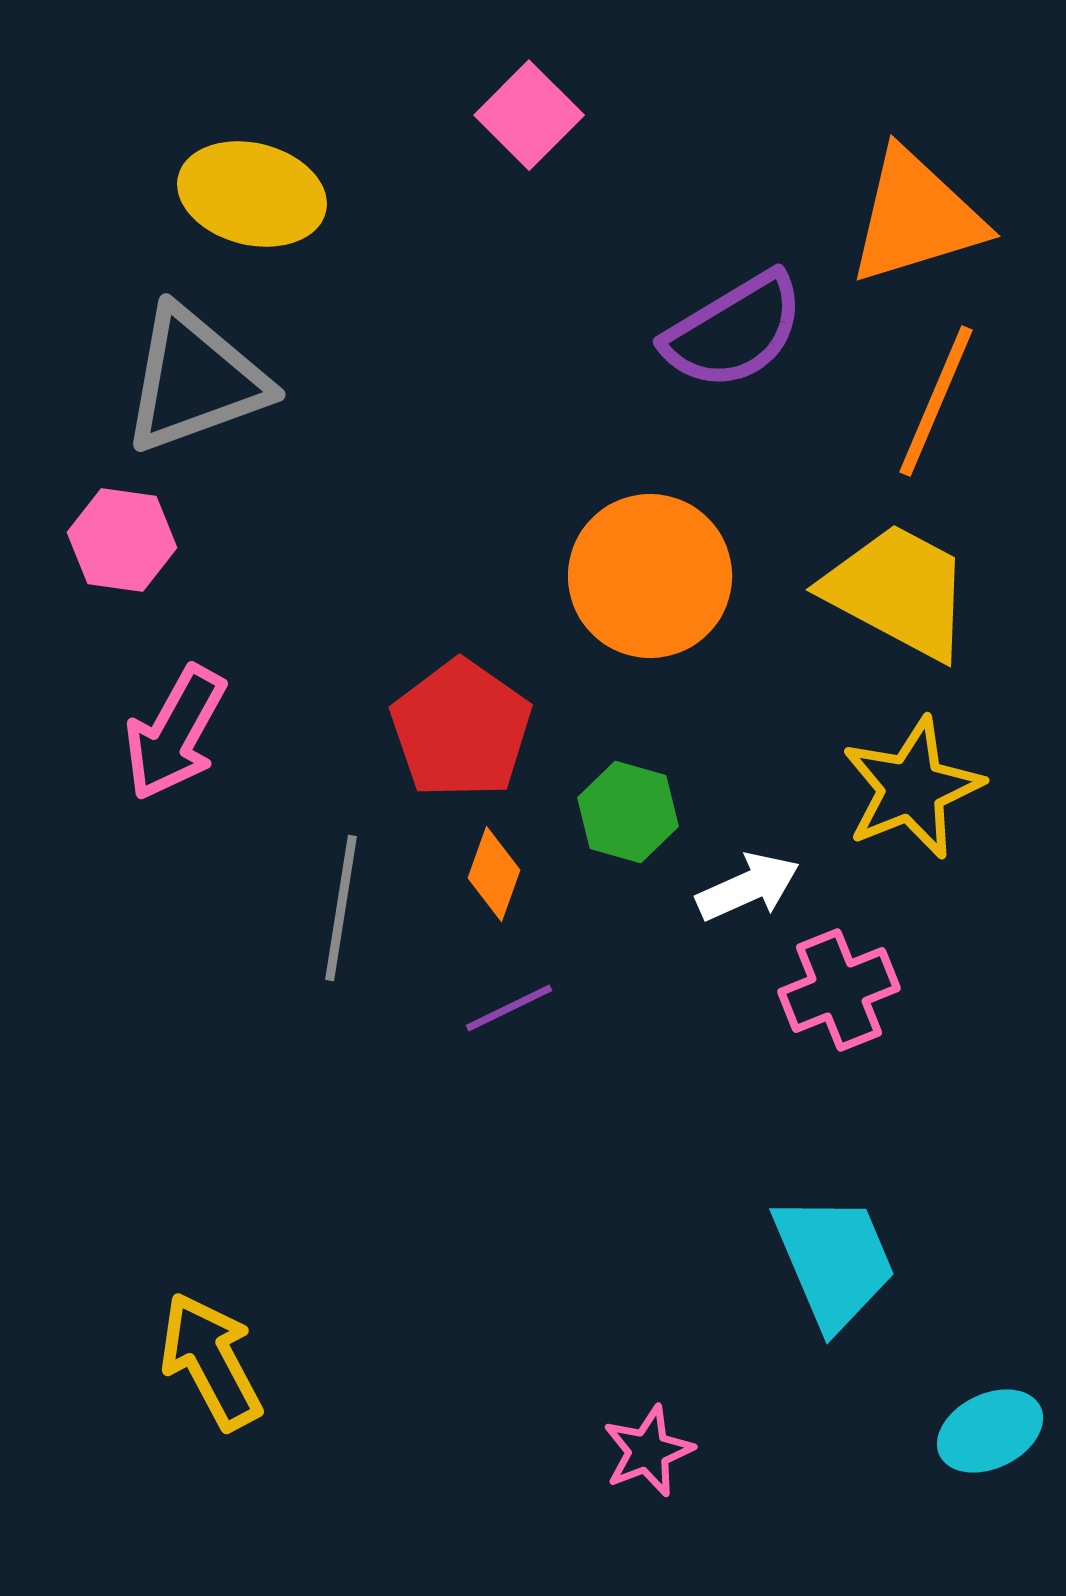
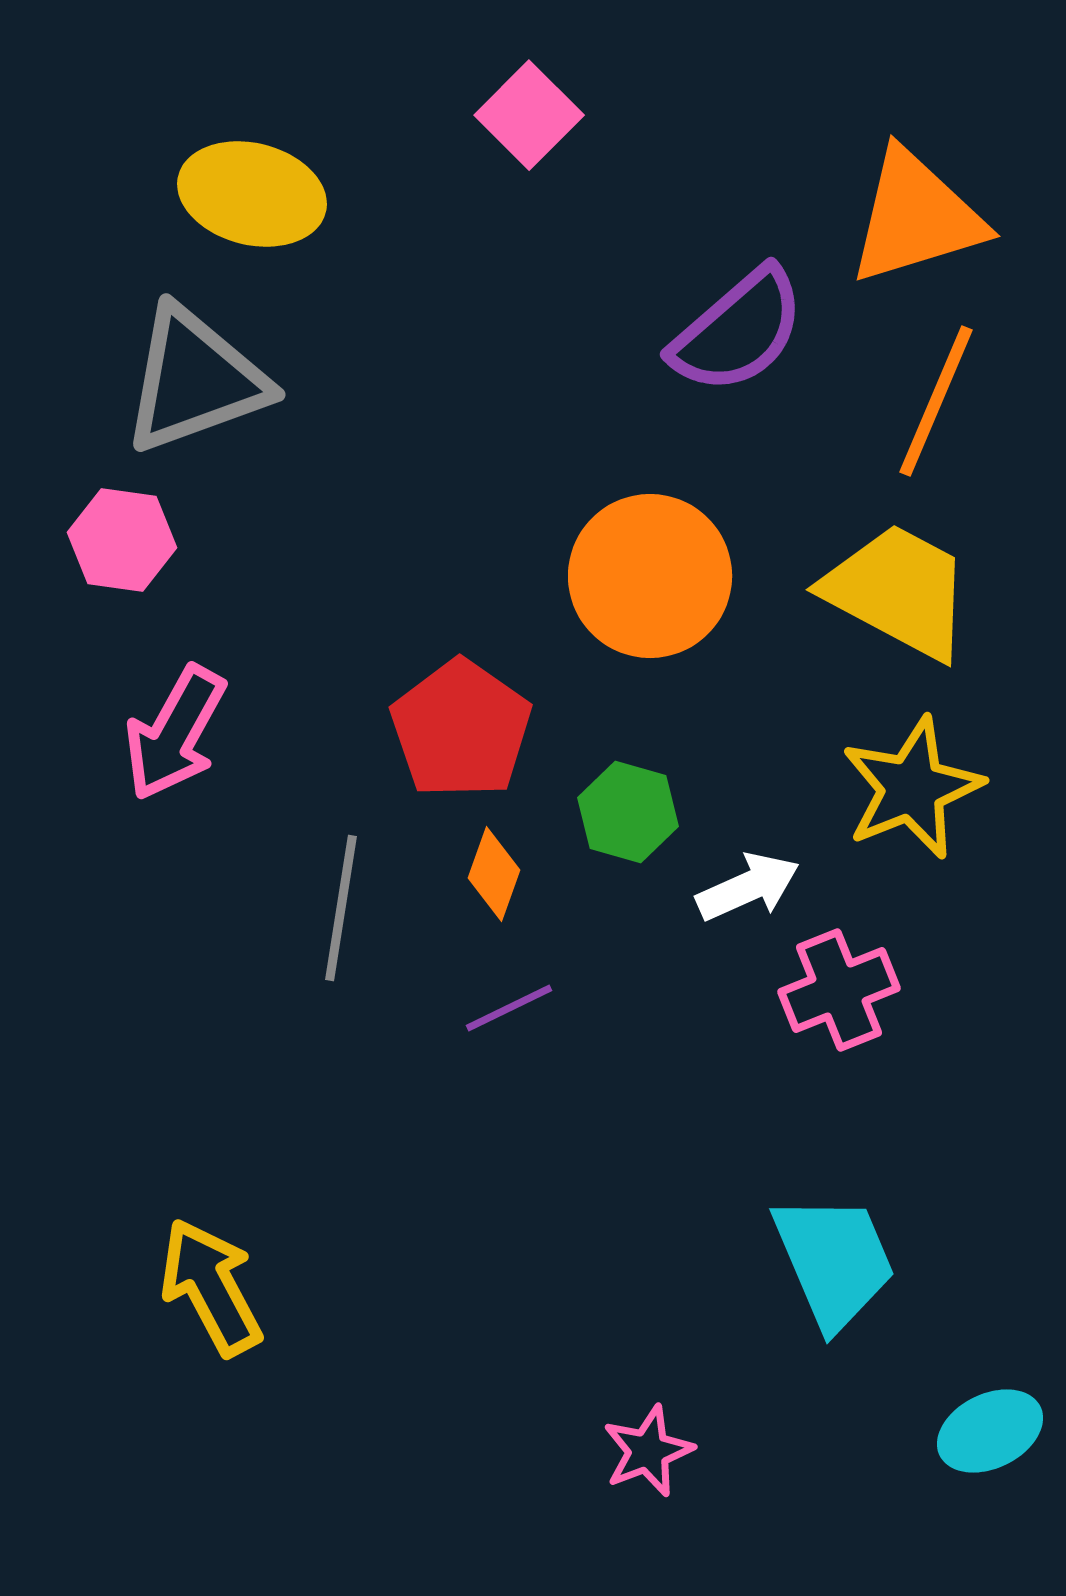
purple semicircle: moved 4 px right; rotated 10 degrees counterclockwise
yellow arrow: moved 74 px up
